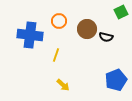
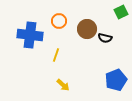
black semicircle: moved 1 px left, 1 px down
